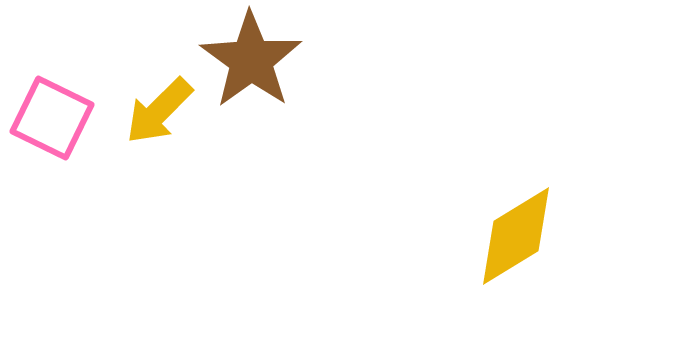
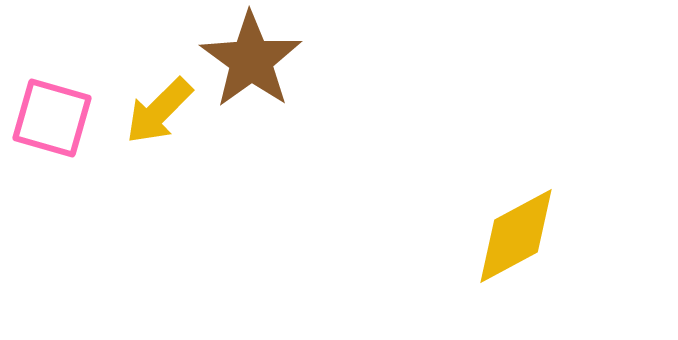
pink square: rotated 10 degrees counterclockwise
yellow diamond: rotated 3 degrees clockwise
